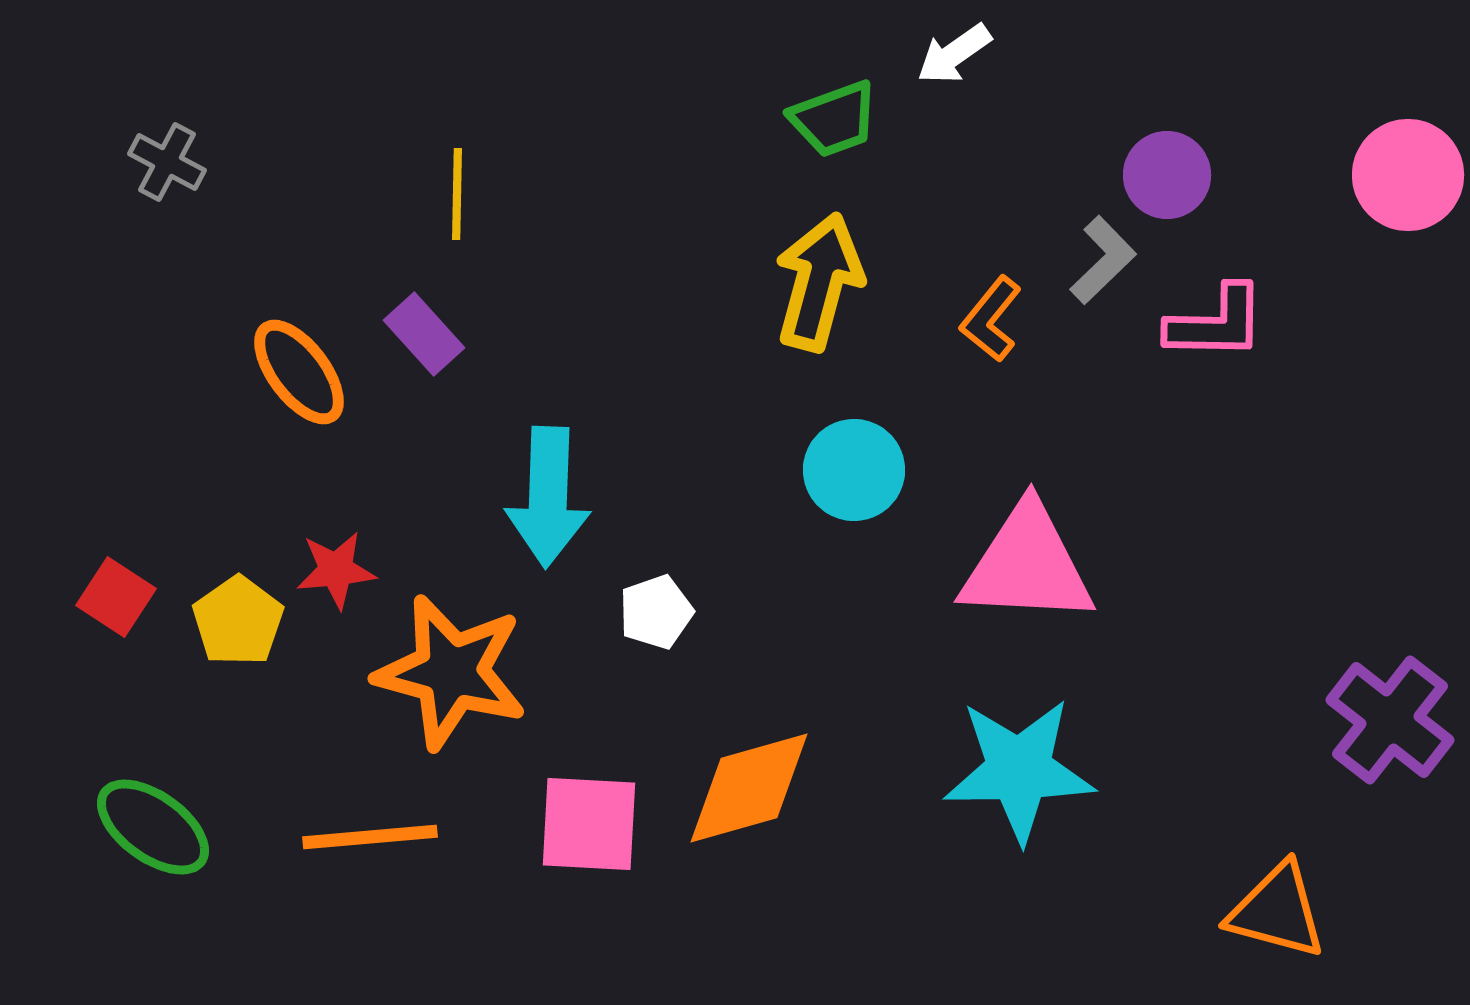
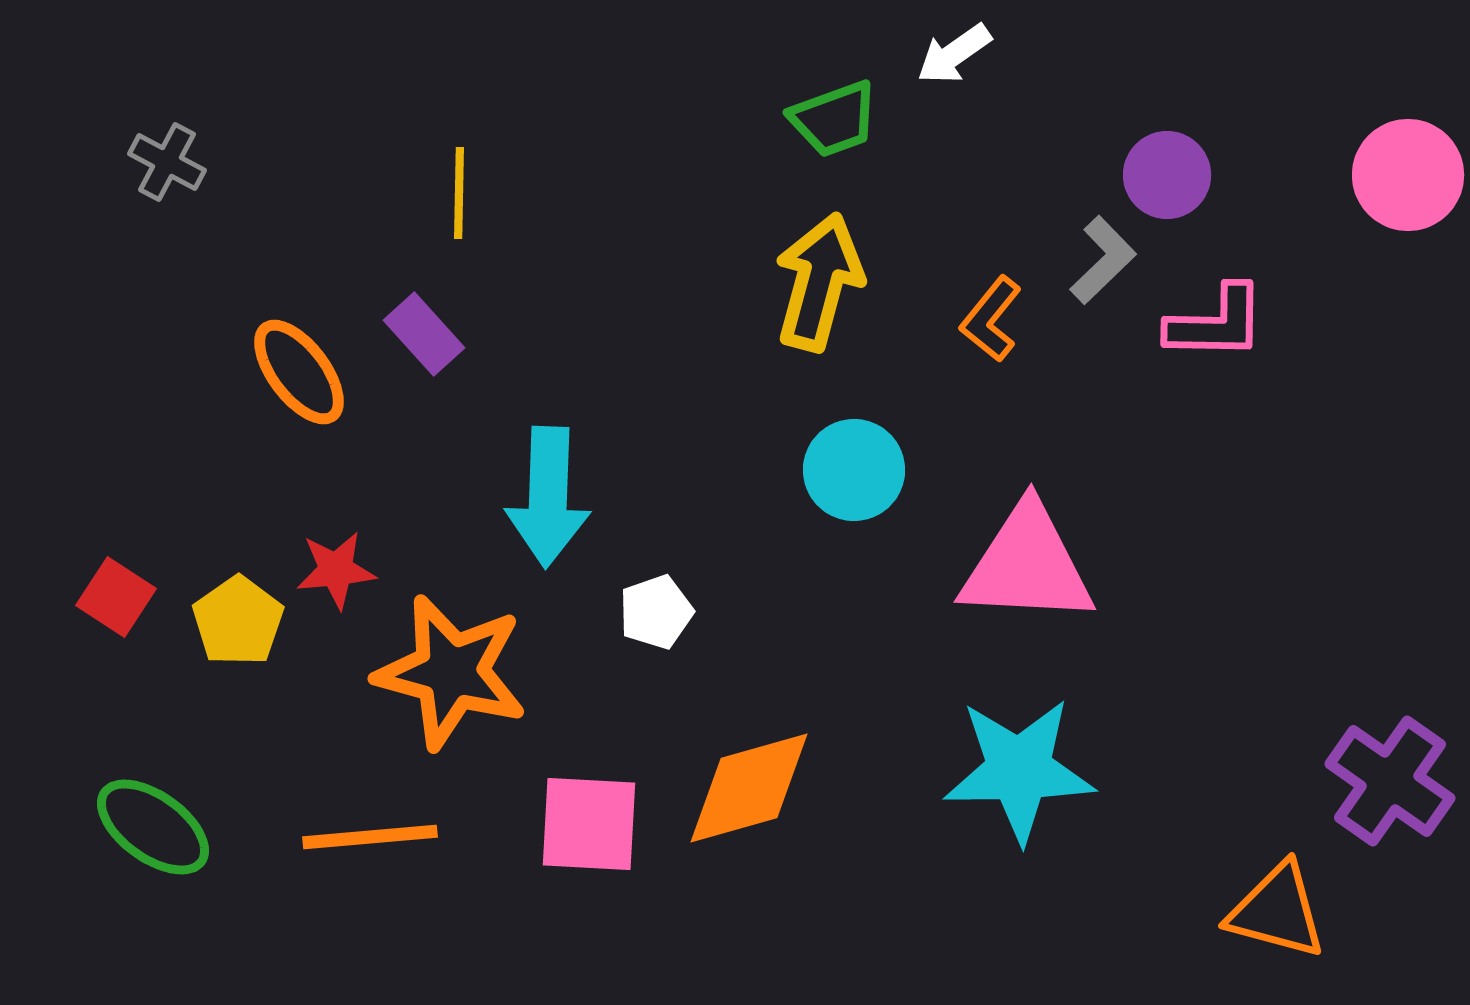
yellow line: moved 2 px right, 1 px up
purple cross: moved 61 px down; rotated 3 degrees counterclockwise
